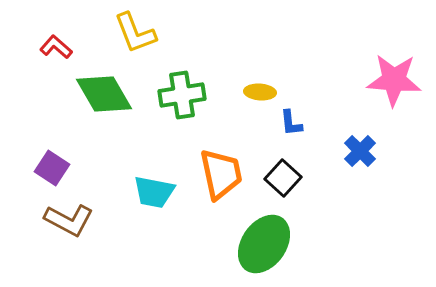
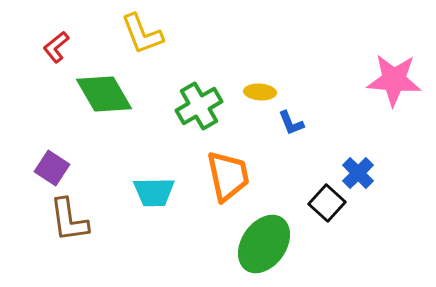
yellow L-shape: moved 7 px right, 1 px down
red L-shape: rotated 80 degrees counterclockwise
green cross: moved 17 px right, 11 px down; rotated 21 degrees counterclockwise
blue L-shape: rotated 16 degrees counterclockwise
blue cross: moved 2 px left, 22 px down
orange trapezoid: moved 7 px right, 2 px down
black square: moved 44 px right, 25 px down
cyan trapezoid: rotated 12 degrees counterclockwise
brown L-shape: rotated 54 degrees clockwise
